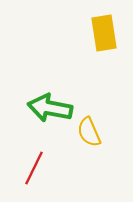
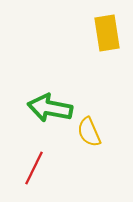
yellow rectangle: moved 3 px right
